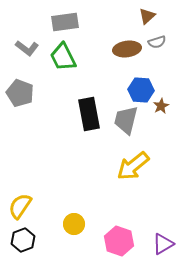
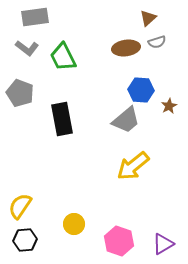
brown triangle: moved 1 px right, 2 px down
gray rectangle: moved 30 px left, 5 px up
brown ellipse: moved 1 px left, 1 px up
brown star: moved 8 px right
black rectangle: moved 27 px left, 5 px down
gray trapezoid: rotated 144 degrees counterclockwise
black hexagon: moved 2 px right; rotated 15 degrees clockwise
